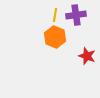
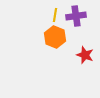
purple cross: moved 1 px down
red star: moved 2 px left, 1 px up
